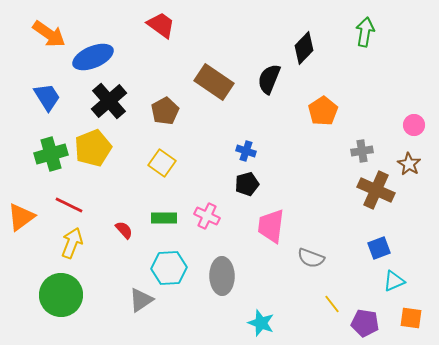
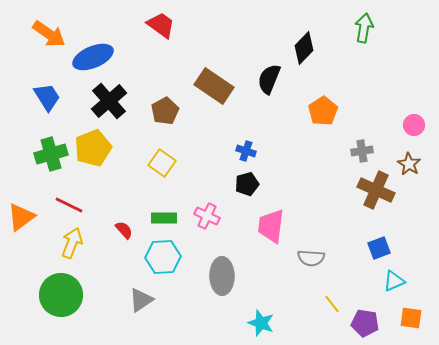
green arrow: moved 1 px left, 4 px up
brown rectangle: moved 4 px down
gray semicircle: rotated 16 degrees counterclockwise
cyan hexagon: moved 6 px left, 11 px up
